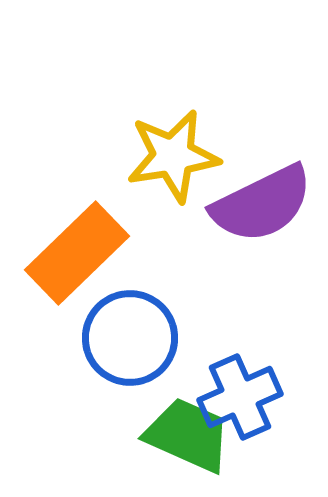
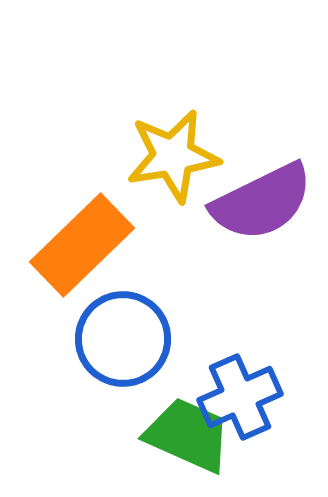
purple semicircle: moved 2 px up
orange rectangle: moved 5 px right, 8 px up
blue circle: moved 7 px left, 1 px down
